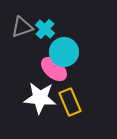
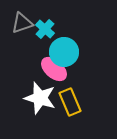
gray triangle: moved 4 px up
white star: rotated 12 degrees clockwise
